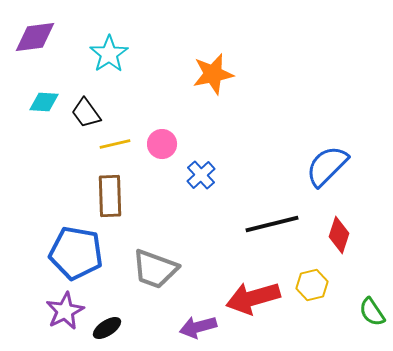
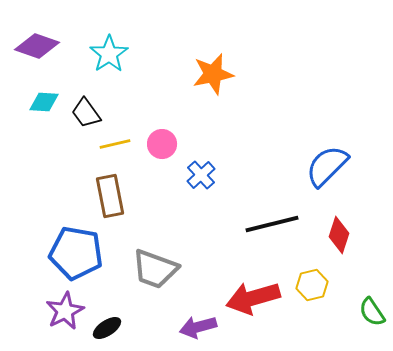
purple diamond: moved 2 px right, 9 px down; rotated 27 degrees clockwise
brown rectangle: rotated 9 degrees counterclockwise
